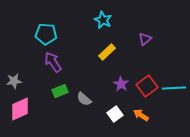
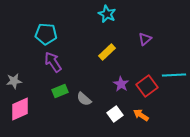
cyan star: moved 4 px right, 6 px up
cyan line: moved 13 px up
